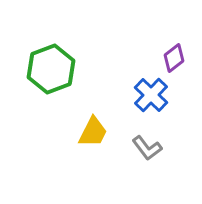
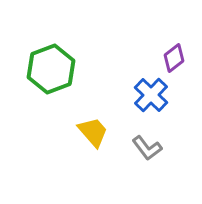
yellow trapezoid: rotated 68 degrees counterclockwise
